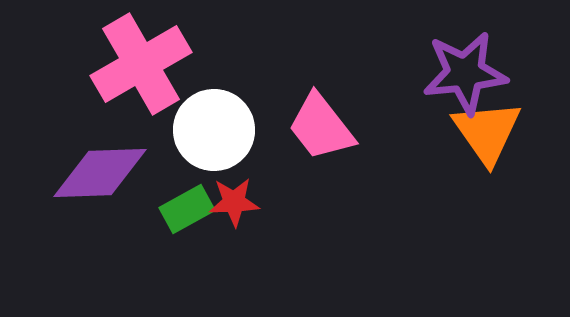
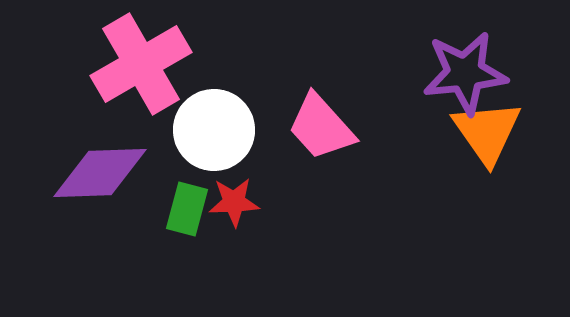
pink trapezoid: rotated 4 degrees counterclockwise
green rectangle: rotated 46 degrees counterclockwise
